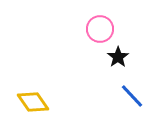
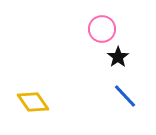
pink circle: moved 2 px right
blue line: moved 7 px left
